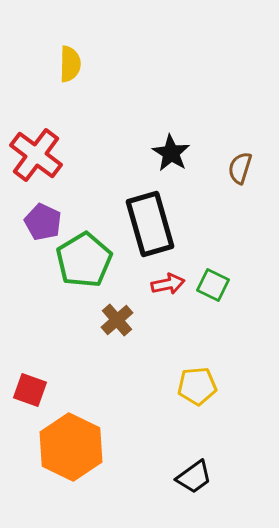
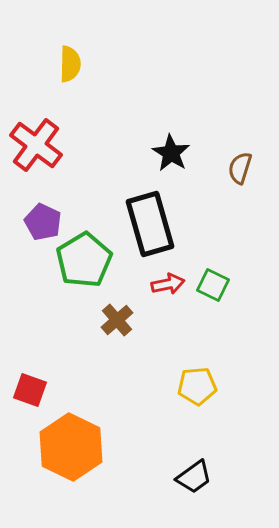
red cross: moved 10 px up
